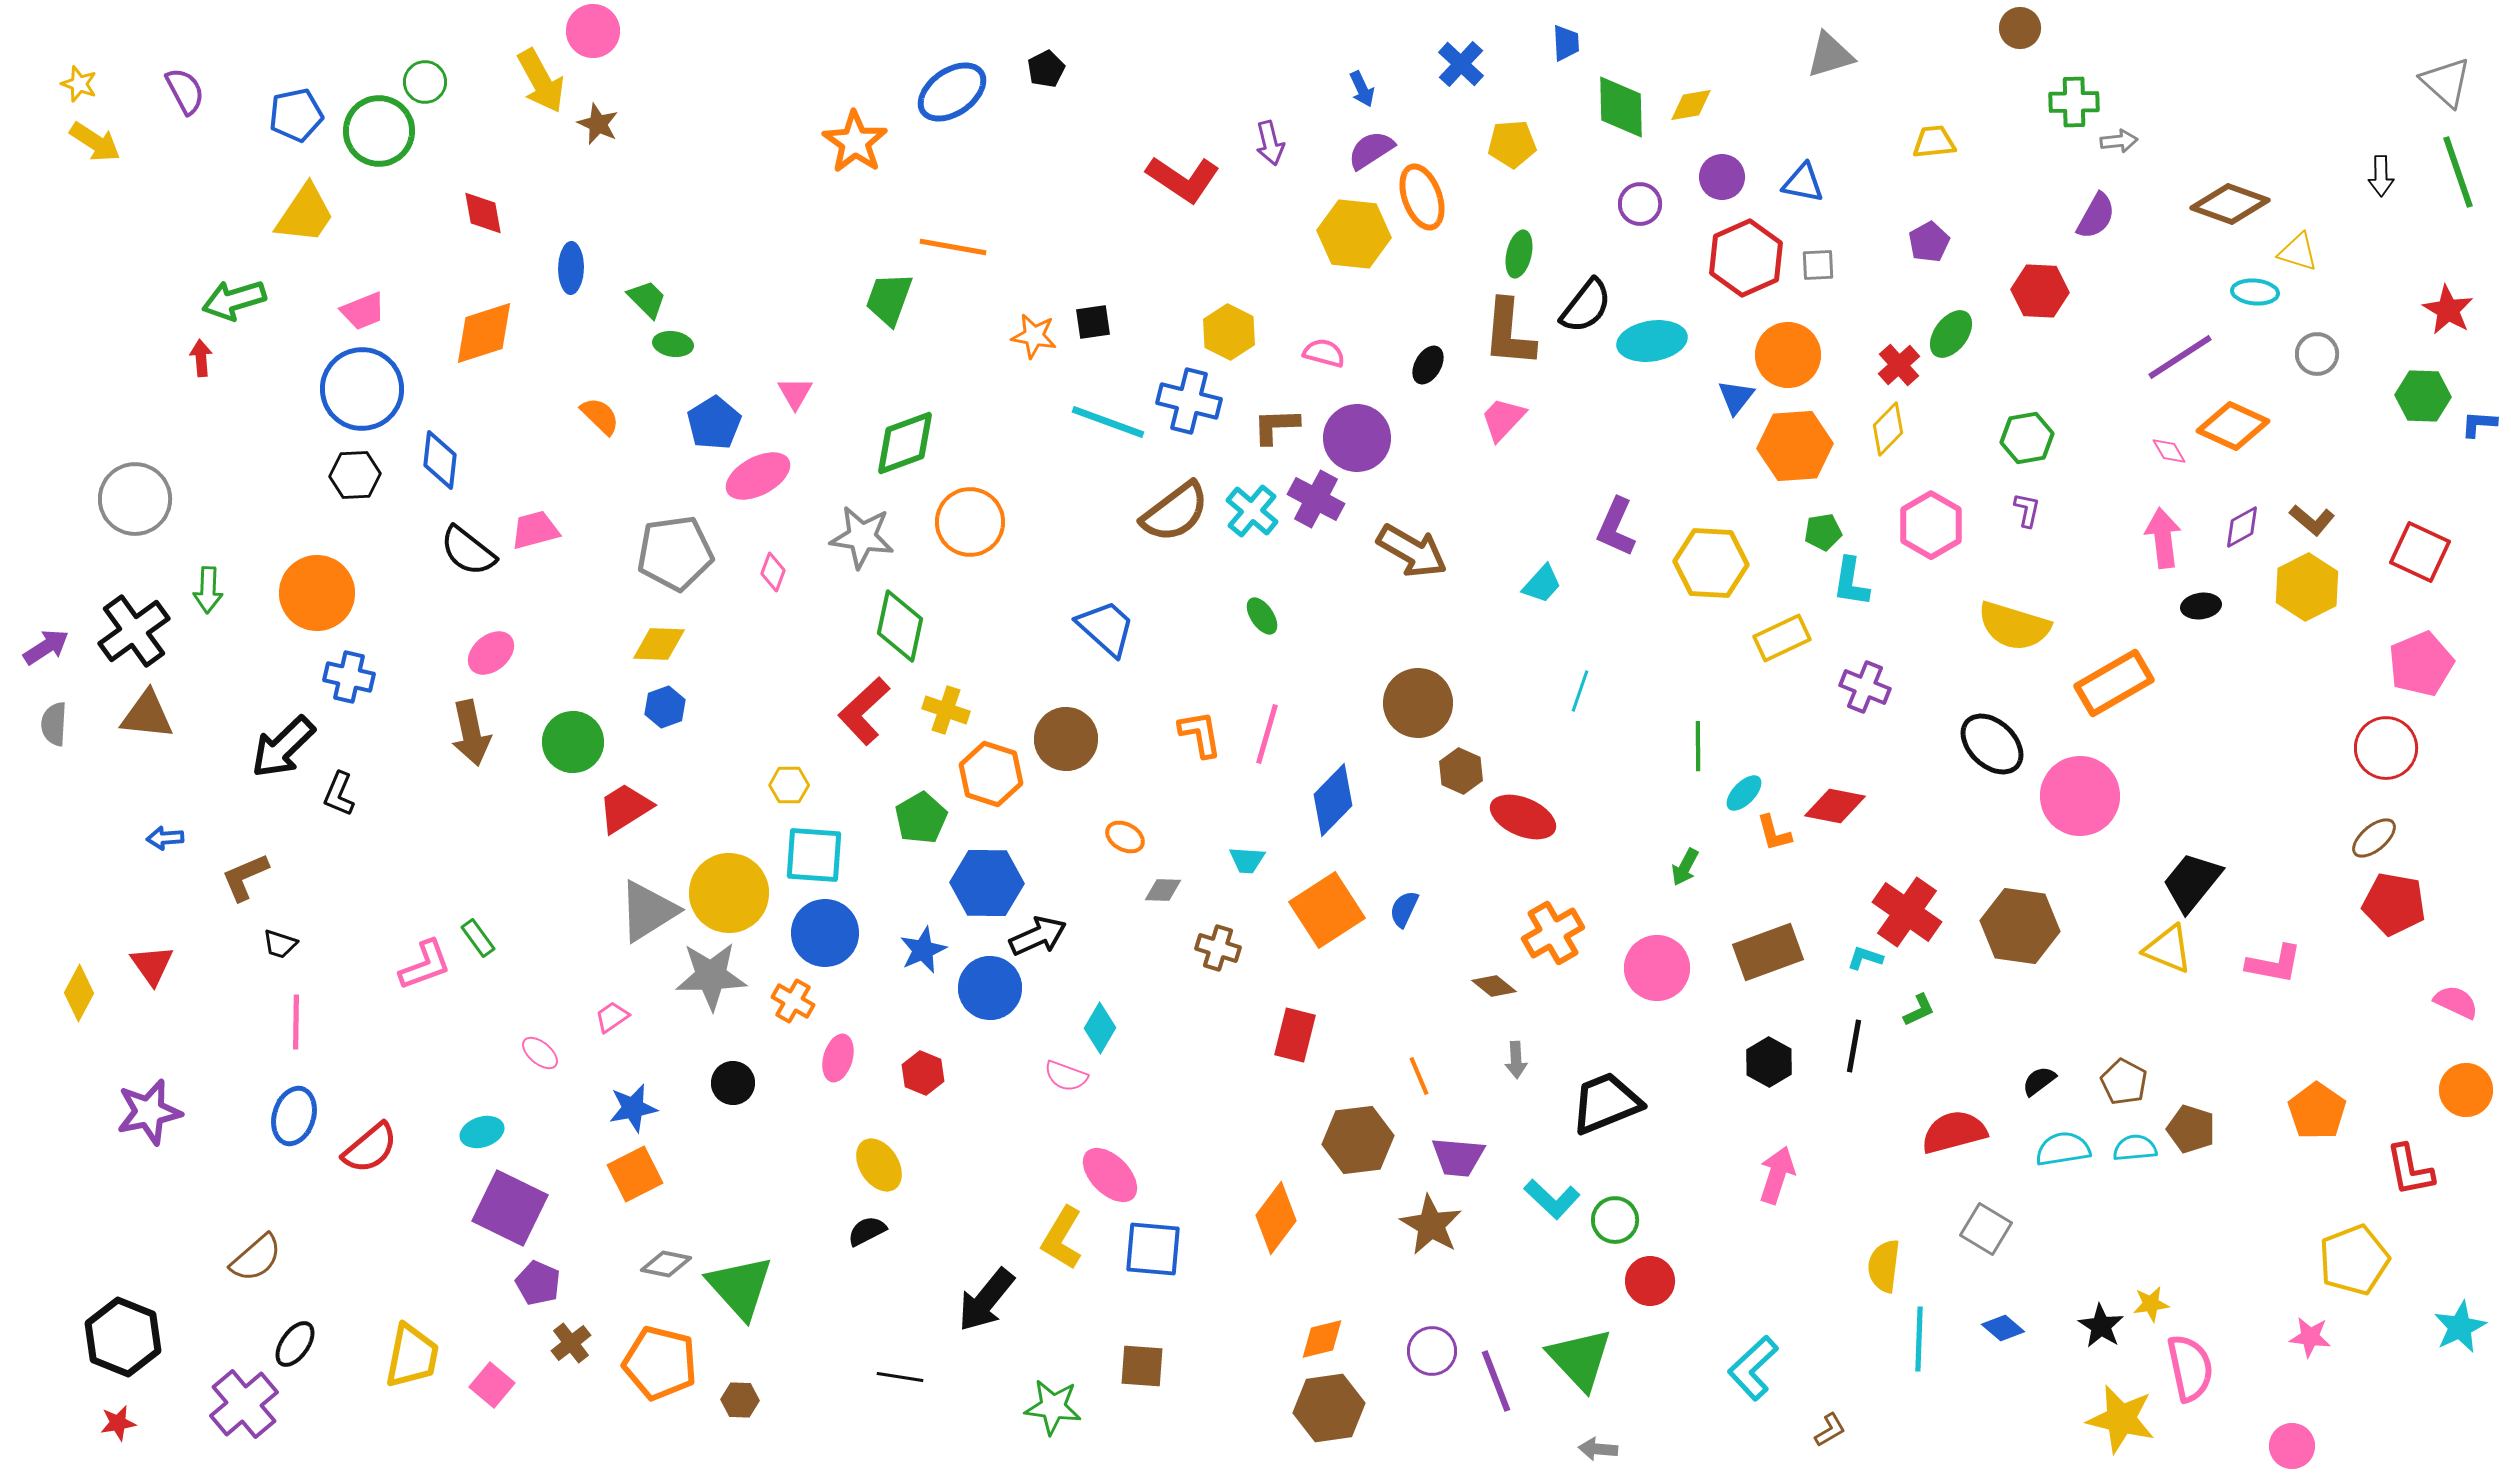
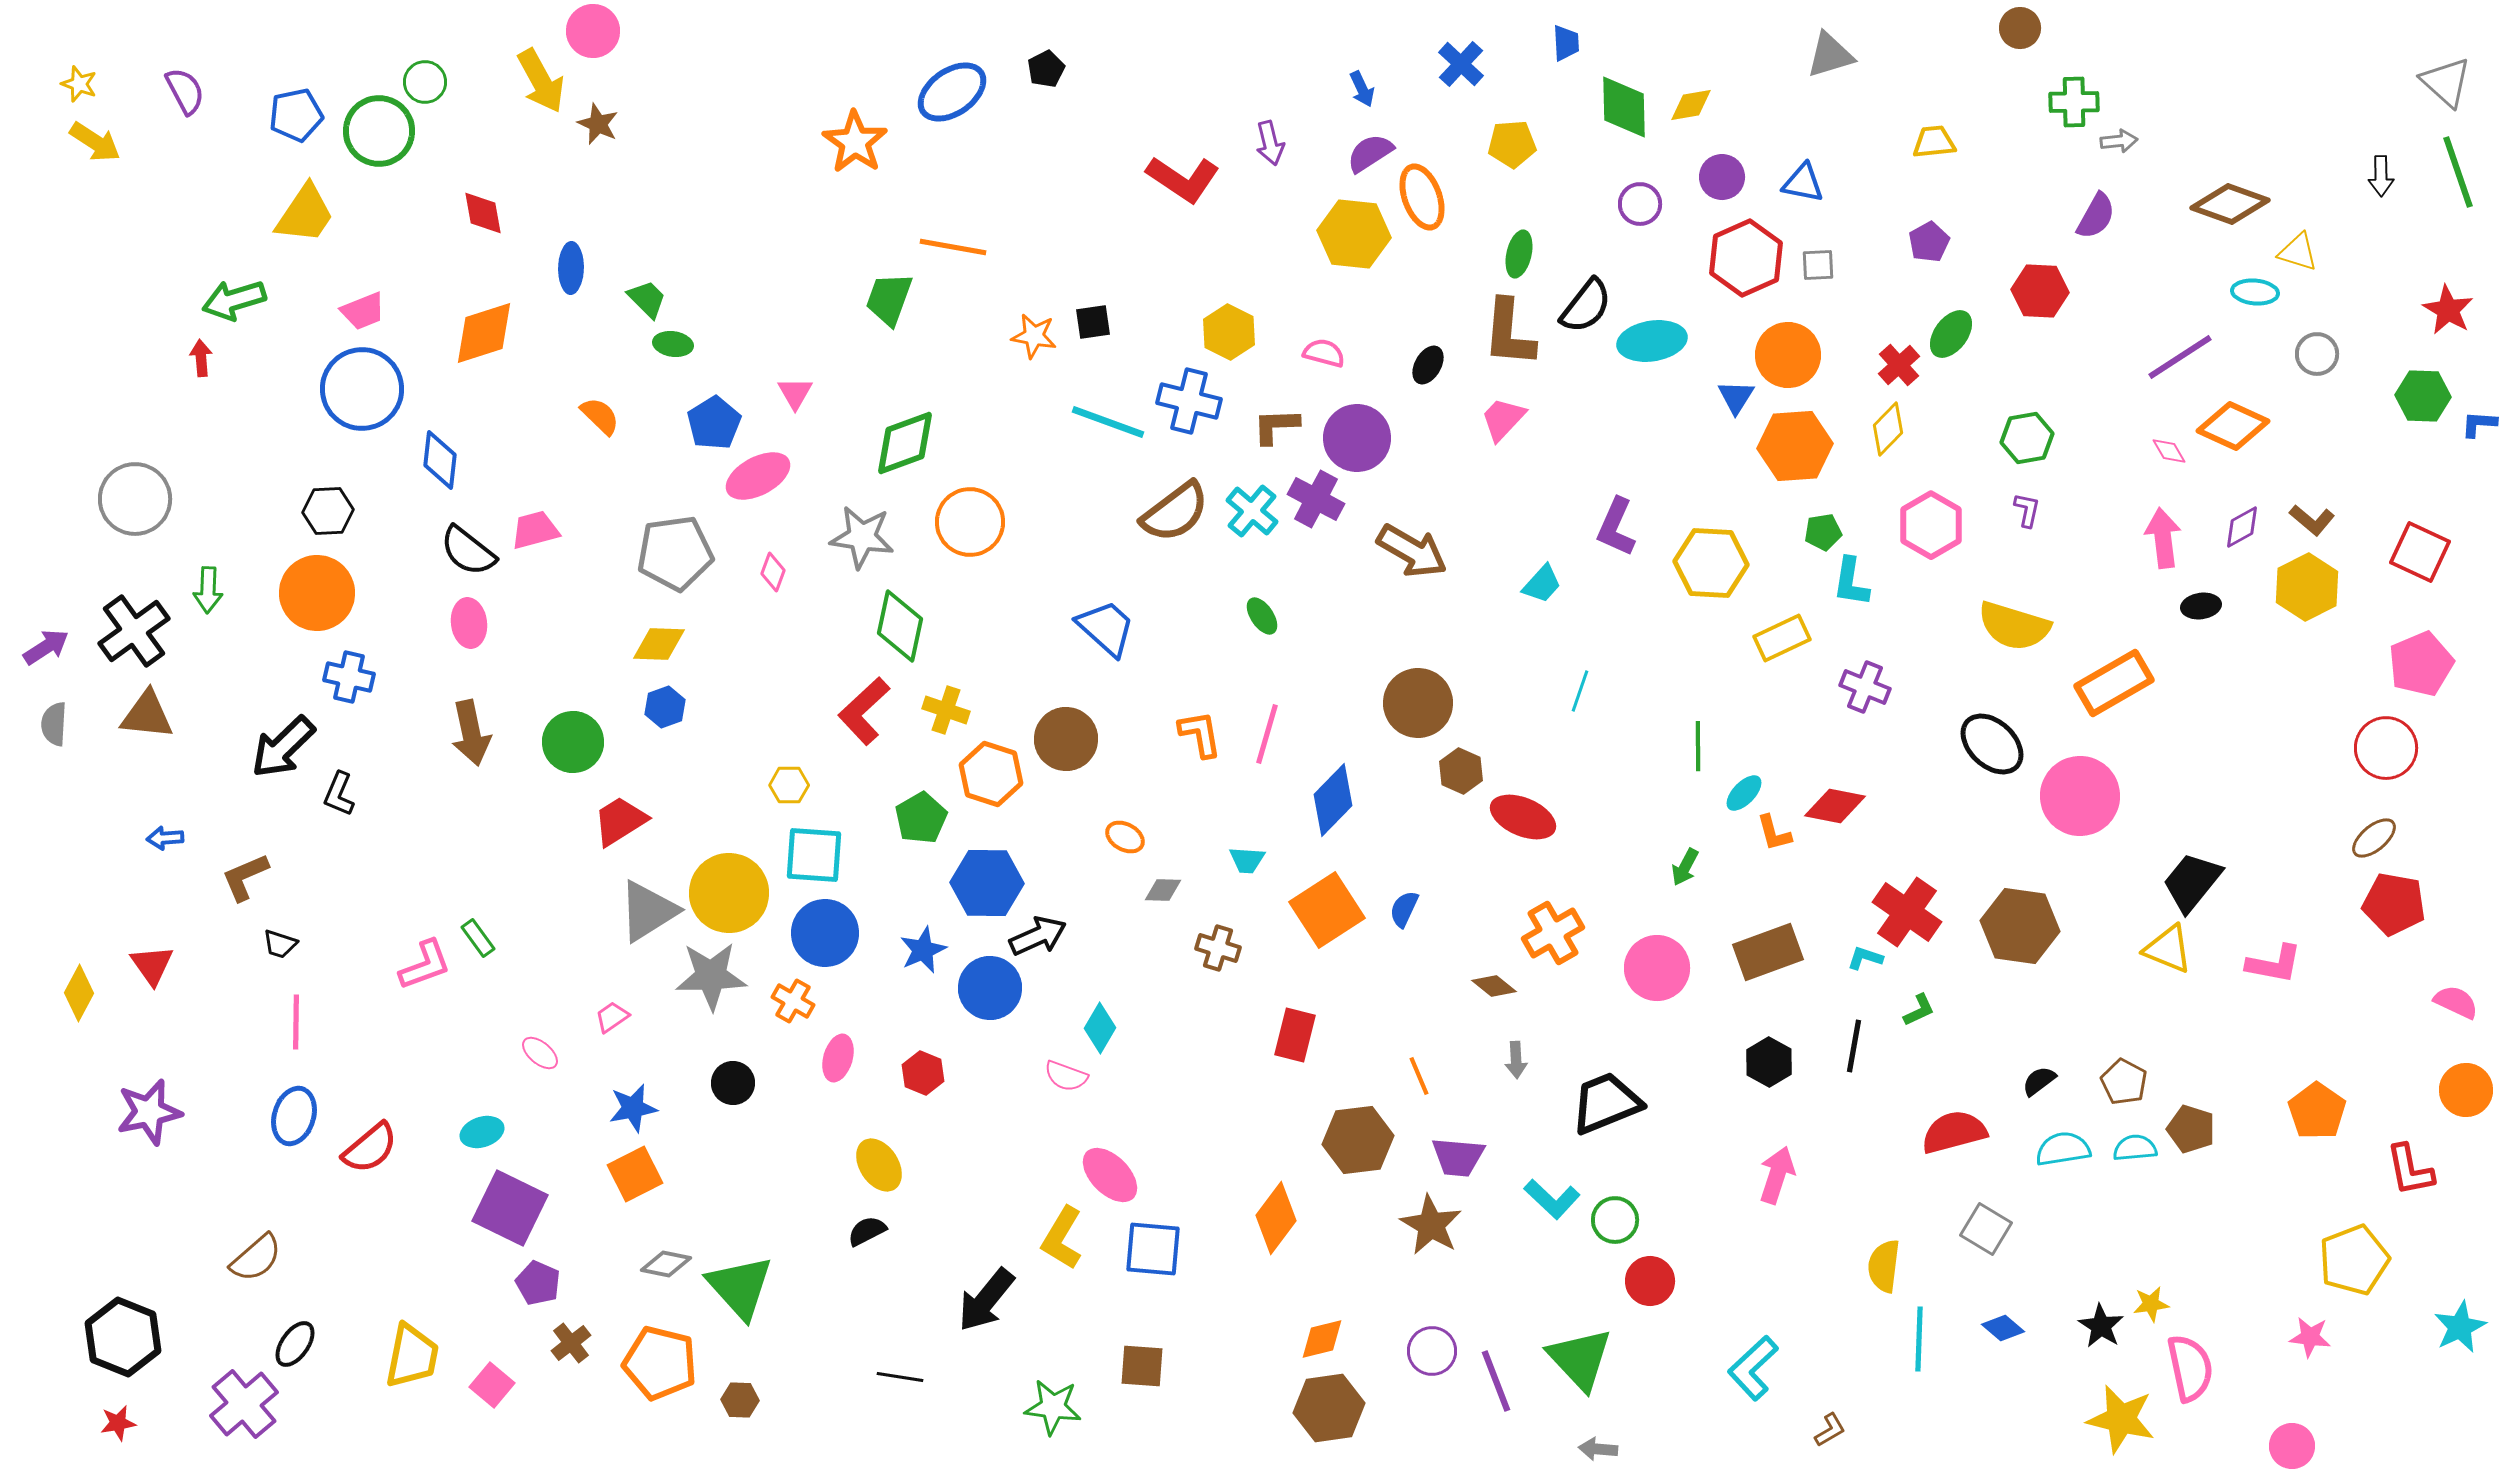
green diamond at (1621, 107): moved 3 px right
purple semicircle at (1371, 150): moved 1 px left, 3 px down
blue triangle at (1736, 397): rotated 6 degrees counterclockwise
black hexagon at (355, 475): moved 27 px left, 36 px down
pink ellipse at (491, 653): moved 22 px left, 30 px up; rotated 57 degrees counterclockwise
red trapezoid at (625, 808): moved 5 px left, 13 px down
